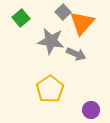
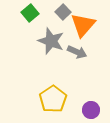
green square: moved 9 px right, 5 px up
orange triangle: moved 1 px right, 2 px down
gray star: rotated 12 degrees clockwise
gray arrow: moved 1 px right, 2 px up
yellow pentagon: moved 3 px right, 10 px down
